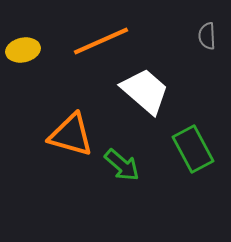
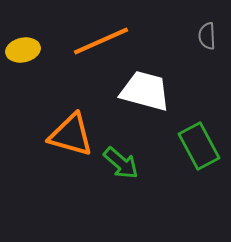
white trapezoid: rotated 26 degrees counterclockwise
green rectangle: moved 6 px right, 3 px up
green arrow: moved 1 px left, 2 px up
